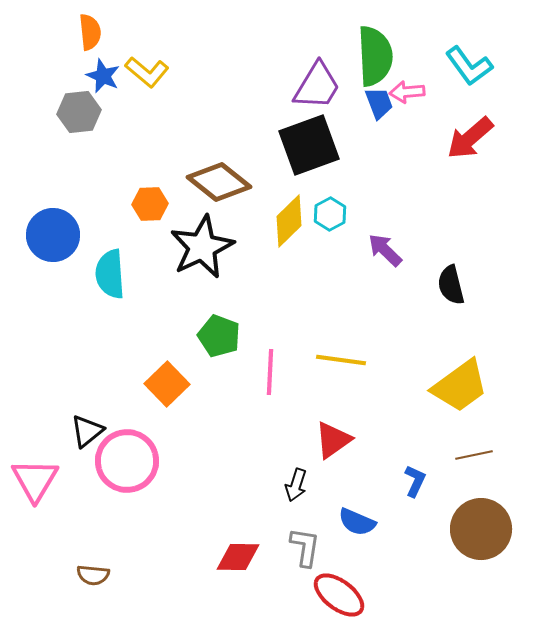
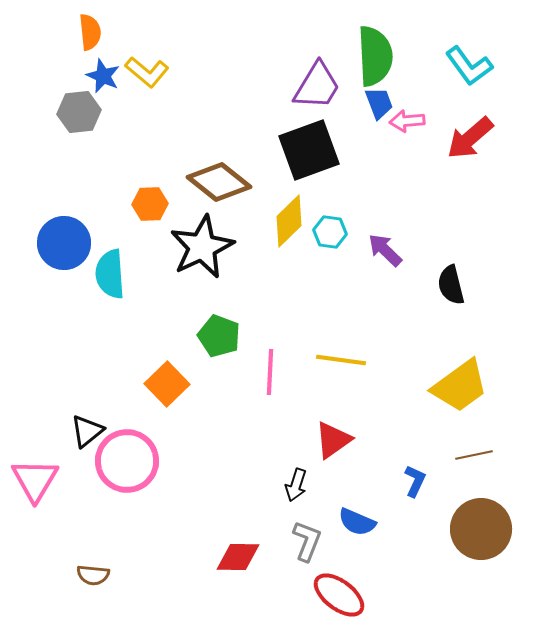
pink arrow: moved 29 px down
black square: moved 5 px down
cyan hexagon: moved 18 px down; rotated 24 degrees counterclockwise
blue circle: moved 11 px right, 8 px down
gray L-shape: moved 2 px right, 6 px up; rotated 12 degrees clockwise
